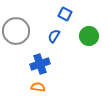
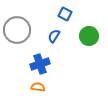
gray circle: moved 1 px right, 1 px up
